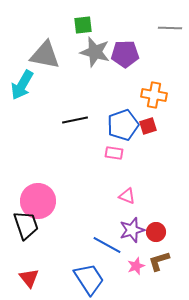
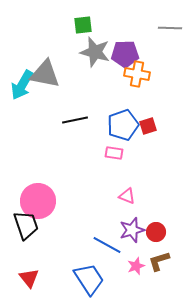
gray triangle: moved 19 px down
orange cross: moved 17 px left, 21 px up
